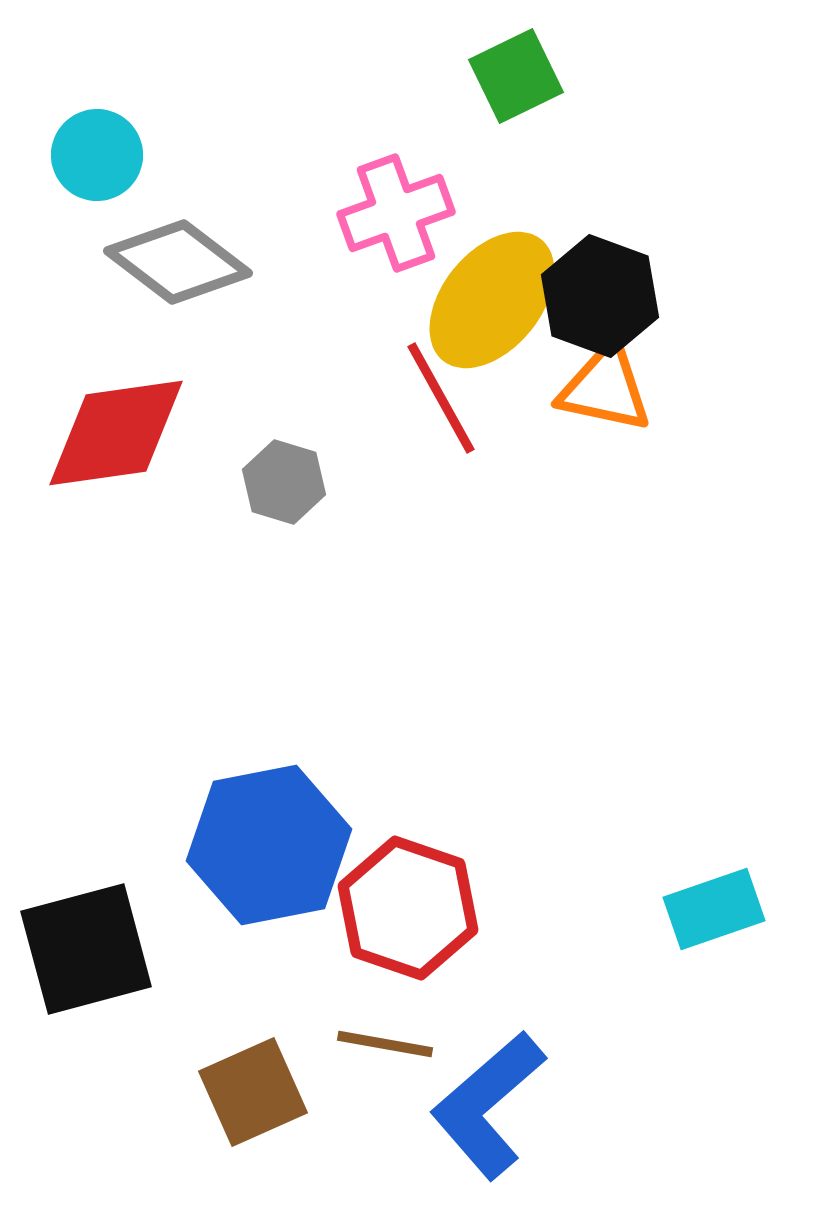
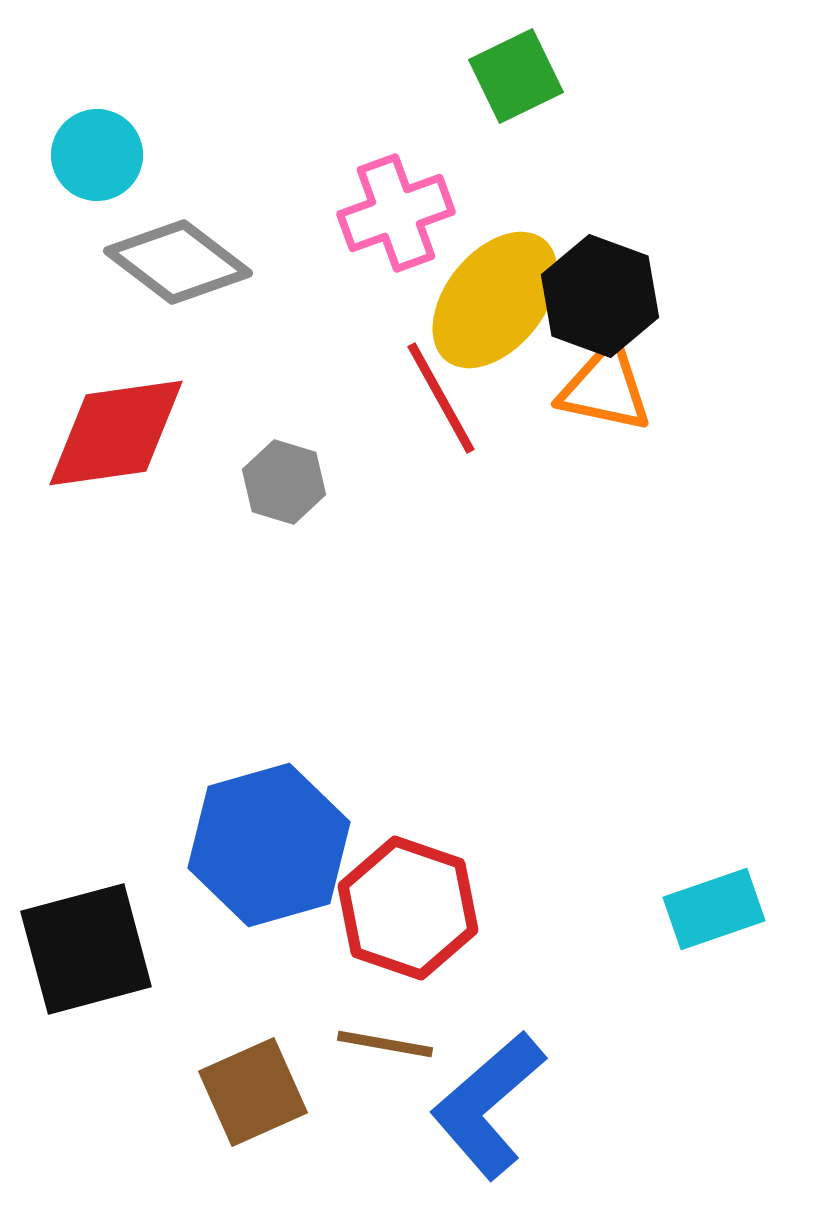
yellow ellipse: moved 3 px right
blue hexagon: rotated 5 degrees counterclockwise
